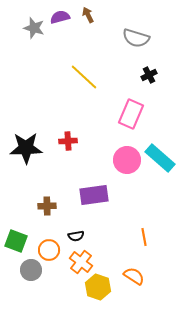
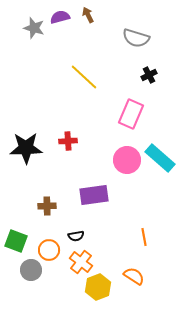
yellow hexagon: rotated 20 degrees clockwise
